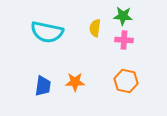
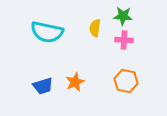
orange star: rotated 24 degrees counterclockwise
blue trapezoid: rotated 65 degrees clockwise
